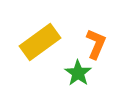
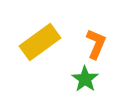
green star: moved 7 px right, 6 px down
